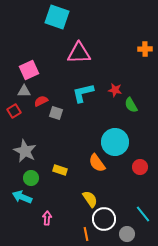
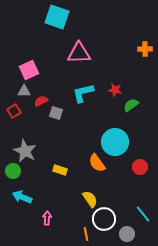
green semicircle: rotated 84 degrees clockwise
green circle: moved 18 px left, 7 px up
